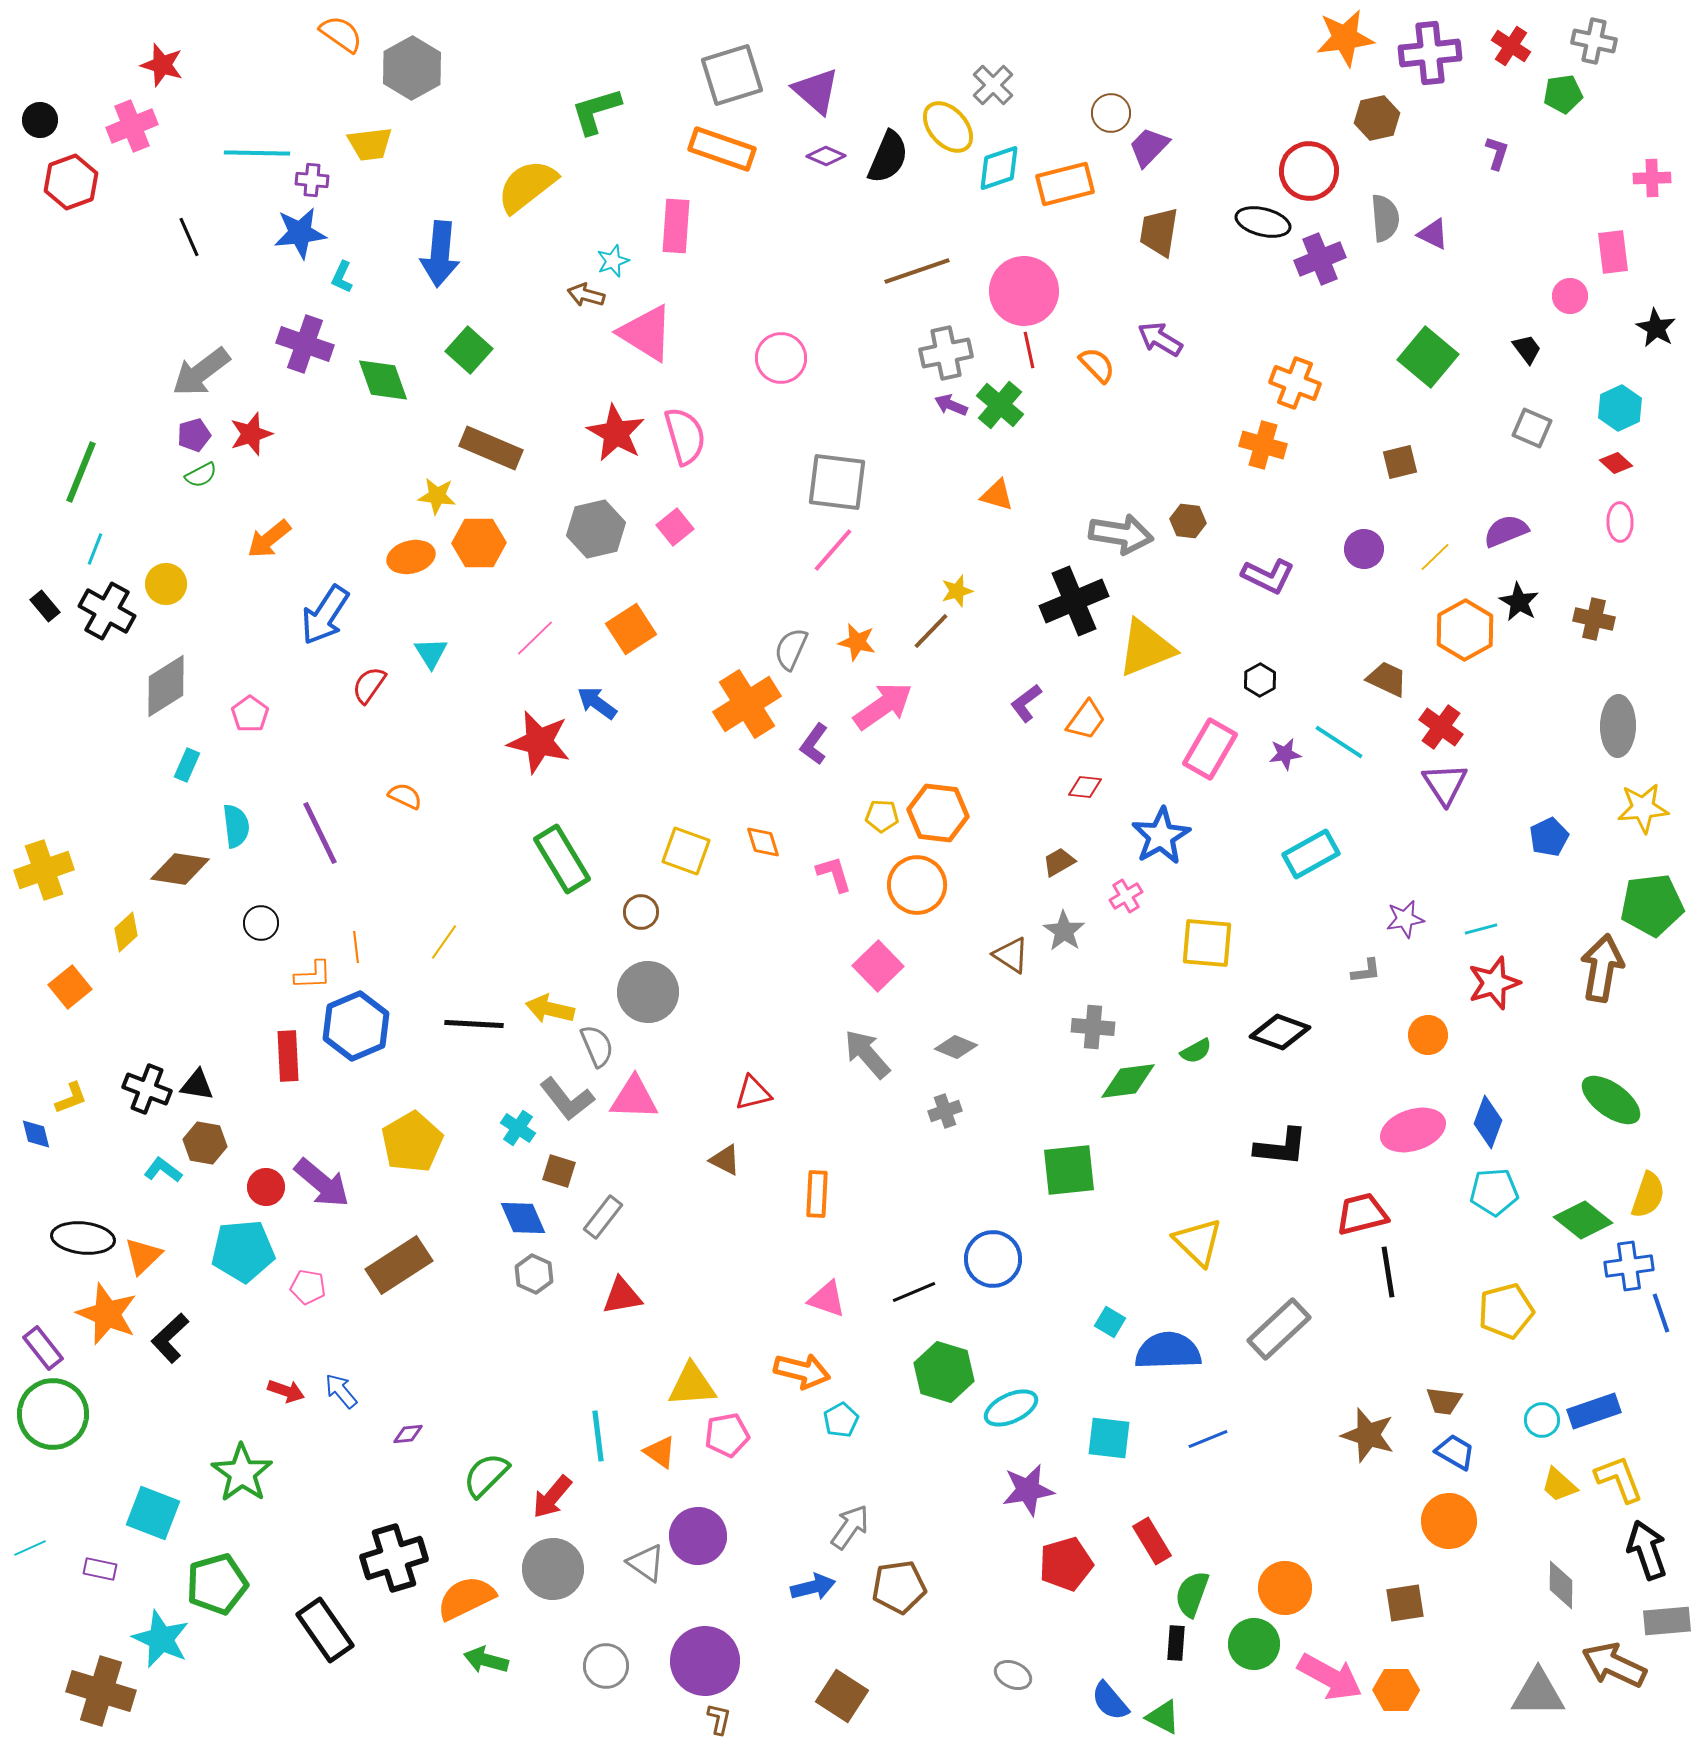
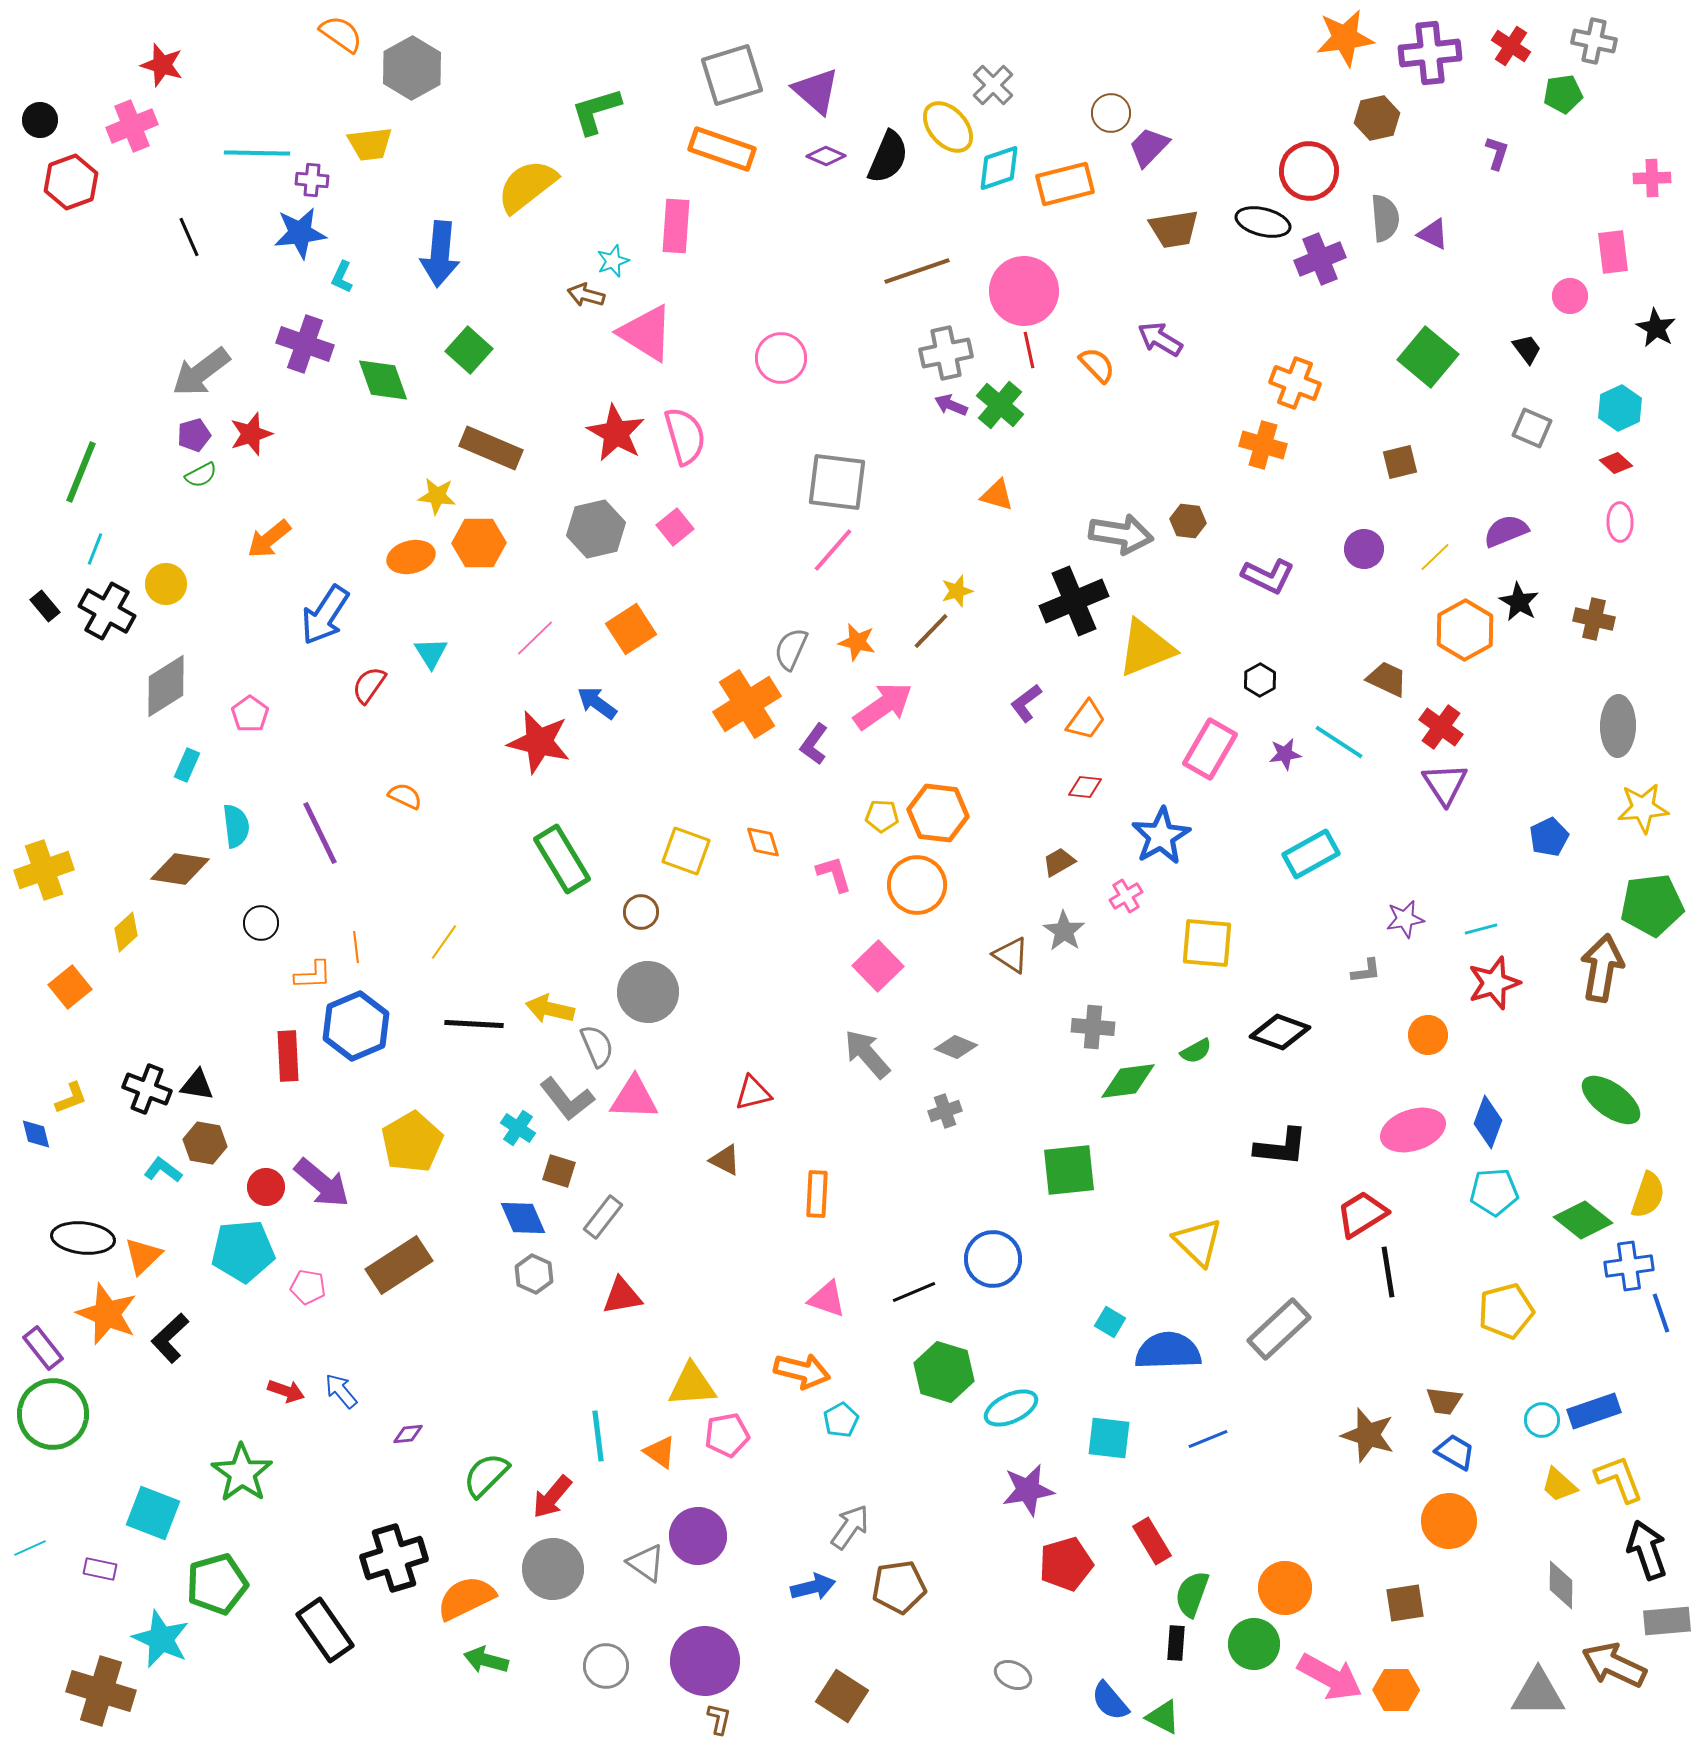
brown trapezoid at (1159, 232): moved 15 px right, 3 px up; rotated 108 degrees counterclockwise
red trapezoid at (1362, 1214): rotated 18 degrees counterclockwise
